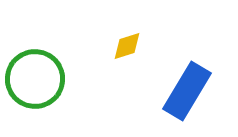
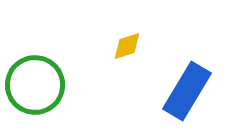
green circle: moved 6 px down
